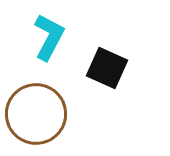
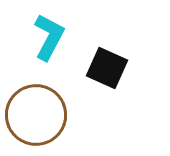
brown circle: moved 1 px down
